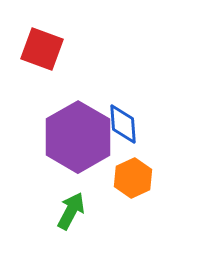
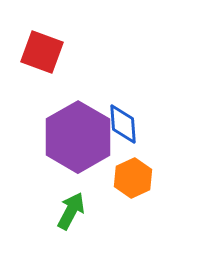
red square: moved 3 px down
